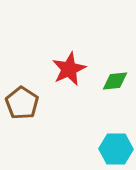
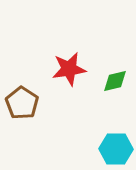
red star: rotated 16 degrees clockwise
green diamond: rotated 8 degrees counterclockwise
